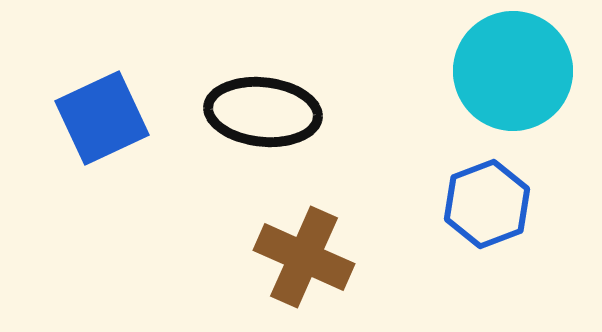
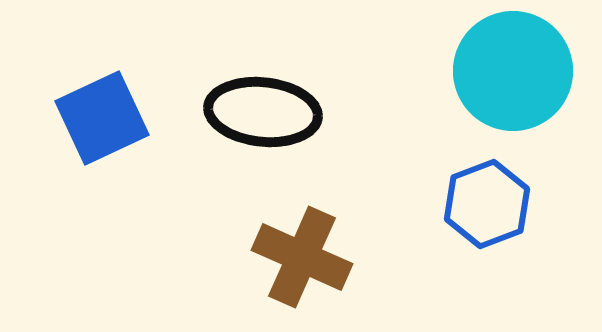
brown cross: moved 2 px left
